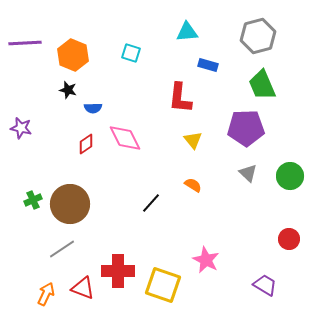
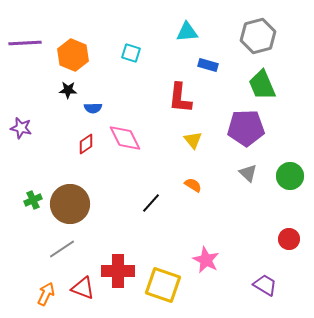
black star: rotated 12 degrees counterclockwise
